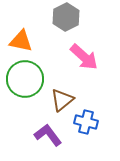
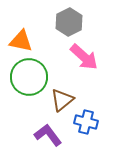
gray hexagon: moved 3 px right, 5 px down
green circle: moved 4 px right, 2 px up
